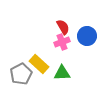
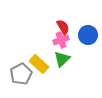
blue circle: moved 1 px right, 1 px up
pink cross: moved 1 px left, 2 px up
green triangle: moved 14 px up; rotated 42 degrees counterclockwise
